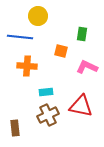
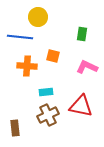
yellow circle: moved 1 px down
orange square: moved 8 px left, 5 px down
